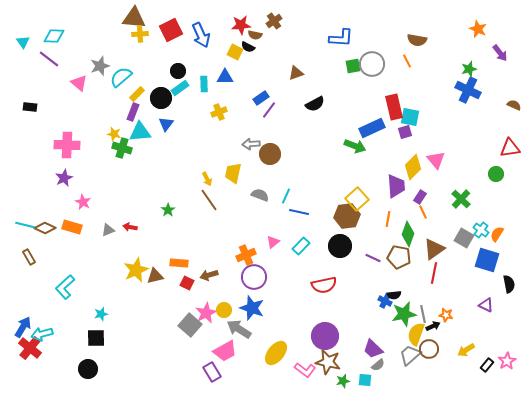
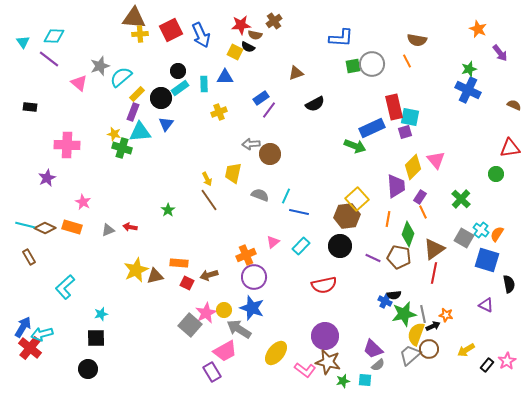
purple star at (64, 178): moved 17 px left
